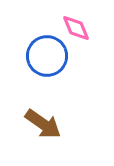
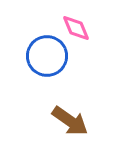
brown arrow: moved 27 px right, 3 px up
